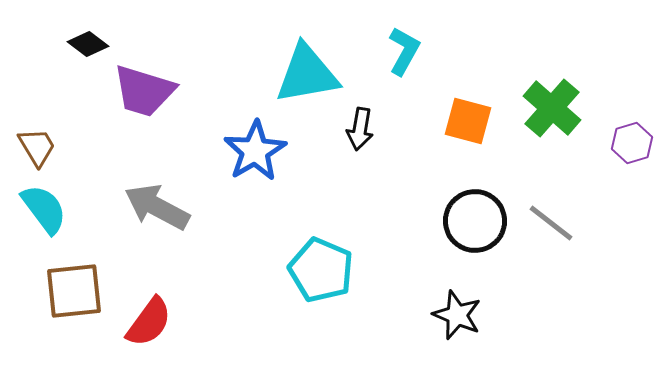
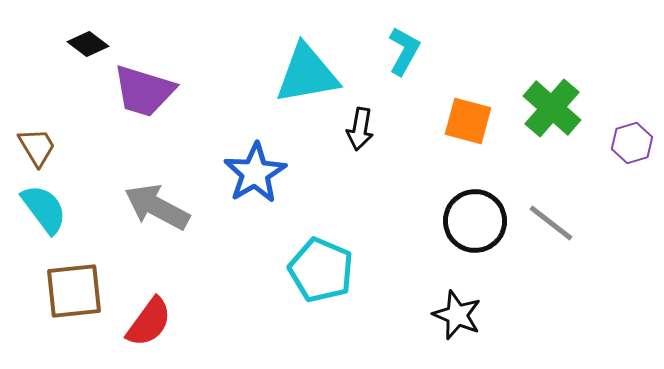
blue star: moved 22 px down
